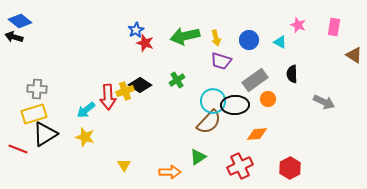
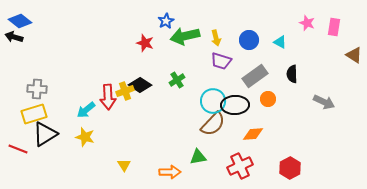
pink star: moved 9 px right, 2 px up
blue star: moved 30 px right, 9 px up
gray rectangle: moved 4 px up
brown semicircle: moved 4 px right, 2 px down
orange diamond: moved 4 px left
green triangle: rotated 24 degrees clockwise
